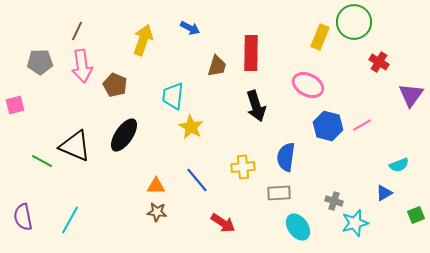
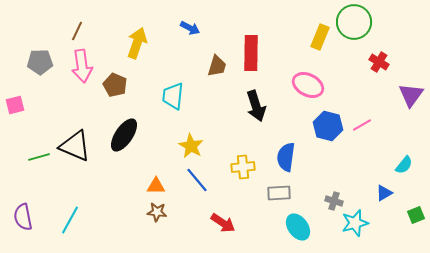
yellow arrow: moved 6 px left, 3 px down
yellow star: moved 19 px down
green line: moved 3 px left, 4 px up; rotated 45 degrees counterclockwise
cyan semicircle: moved 5 px right; rotated 30 degrees counterclockwise
